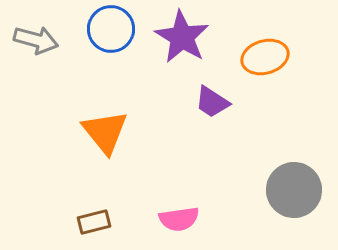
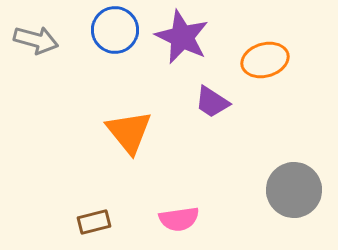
blue circle: moved 4 px right, 1 px down
purple star: rotated 6 degrees counterclockwise
orange ellipse: moved 3 px down
orange triangle: moved 24 px right
